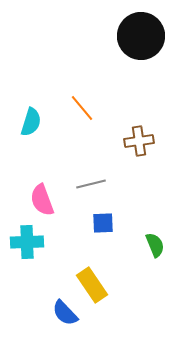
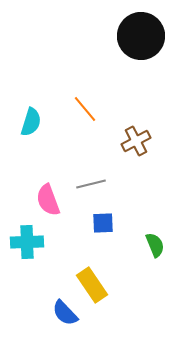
orange line: moved 3 px right, 1 px down
brown cross: moved 3 px left; rotated 20 degrees counterclockwise
pink semicircle: moved 6 px right
